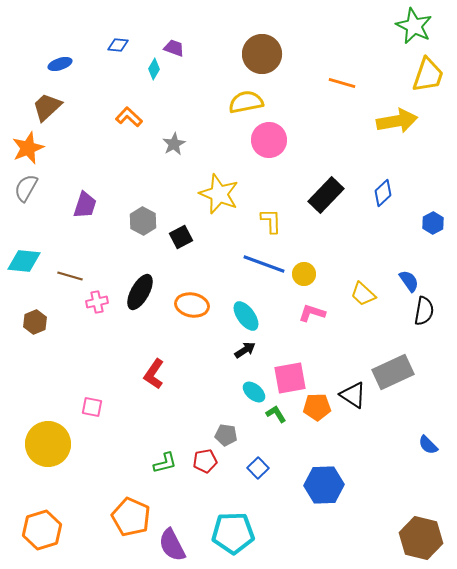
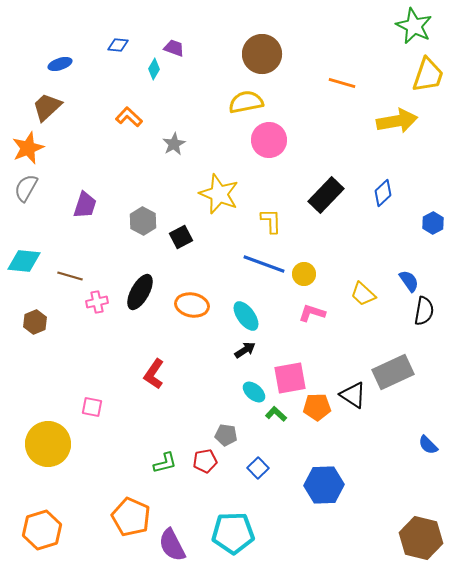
green L-shape at (276, 414): rotated 15 degrees counterclockwise
